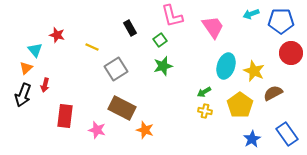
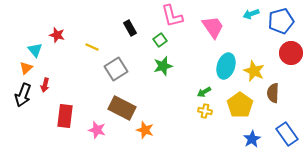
blue pentagon: rotated 15 degrees counterclockwise
brown semicircle: rotated 60 degrees counterclockwise
